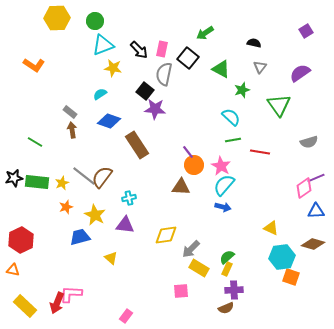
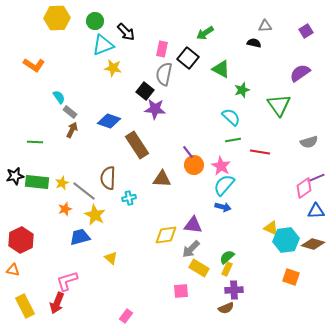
black arrow at (139, 50): moved 13 px left, 18 px up
gray triangle at (260, 67): moved 5 px right, 41 px up; rotated 48 degrees clockwise
cyan semicircle at (100, 94): moved 41 px left, 3 px down; rotated 88 degrees clockwise
brown arrow at (72, 130): rotated 35 degrees clockwise
green line at (35, 142): rotated 28 degrees counterclockwise
gray line at (84, 176): moved 15 px down
brown semicircle at (102, 177): moved 6 px right, 1 px down; rotated 35 degrees counterclockwise
black star at (14, 178): moved 1 px right, 2 px up
brown triangle at (181, 187): moved 19 px left, 8 px up
orange star at (66, 207): moved 1 px left, 2 px down
purple triangle at (125, 225): moved 68 px right
cyan hexagon at (282, 257): moved 4 px right, 17 px up
pink L-shape at (71, 294): moved 4 px left, 13 px up; rotated 20 degrees counterclockwise
yellow rectangle at (25, 306): rotated 20 degrees clockwise
